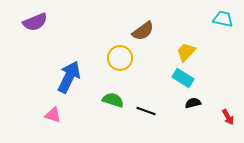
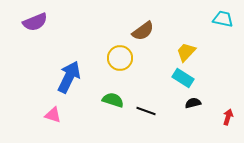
red arrow: rotated 133 degrees counterclockwise
